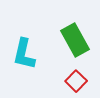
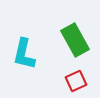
red square: rotated 20 degrees clockwise
